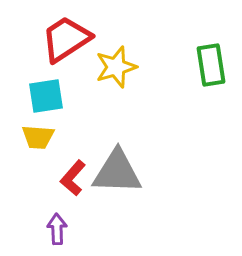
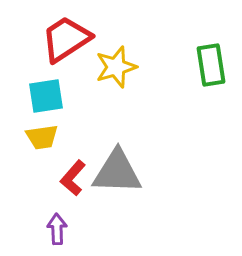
yellow trapezoid: moved 4 px right; rotated 12 degrees counterclockwise
